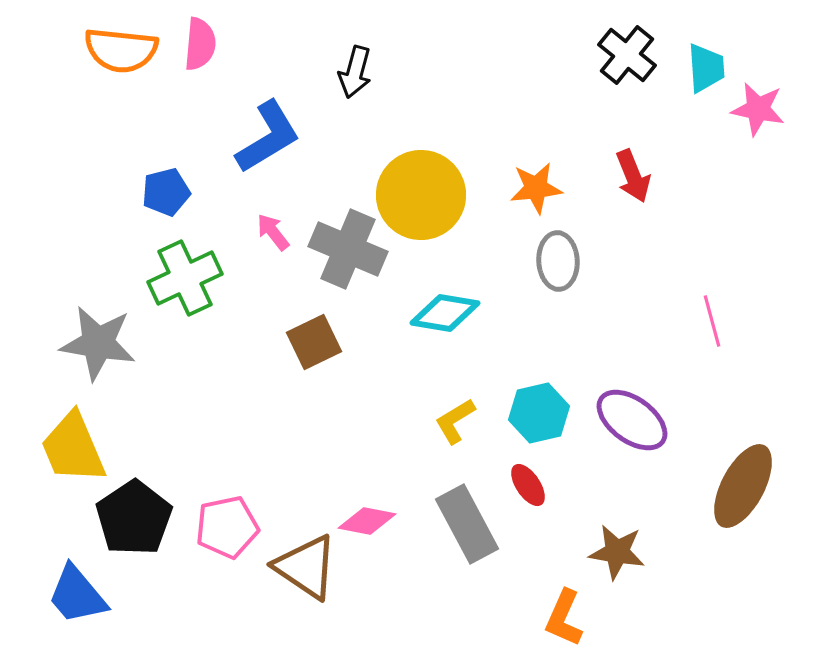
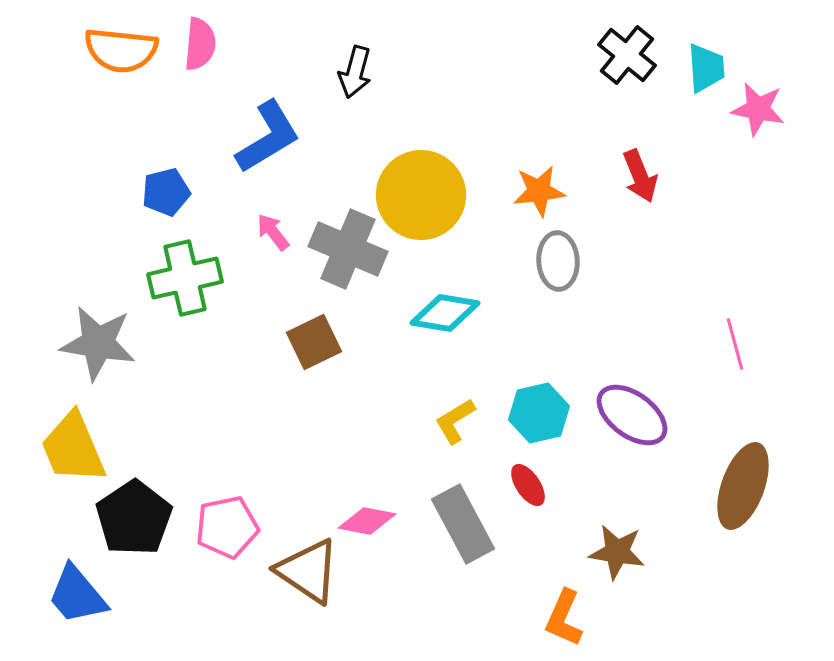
red arrow: moved 7 px right
orange star: moved 3 px right, 3 px down
green cross: rotated 12 degrees clockwise
pink line: moved 23 px right, 23 px down
purple ellipse: moved 5 px up
brown ellipse: rotated 8 degrees counterclockwise
gray rectangle: moved 4 px left
brown triangle: moved 2 px right, 4 px down
